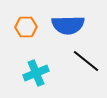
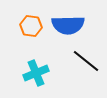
orange hexagon: moved 5 px right, 1 px up; rotated 10 degrees clockwise
